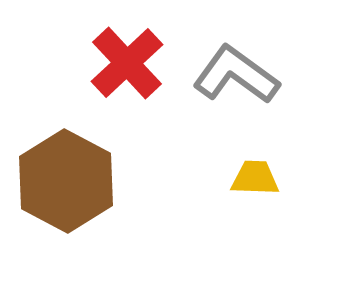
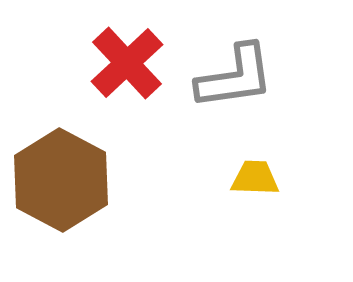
gray L-shape: moved 1 px left, 2 px down; rotated 136 degrees clockwise
brown hexagon: moved 5 px left, 1 px up
